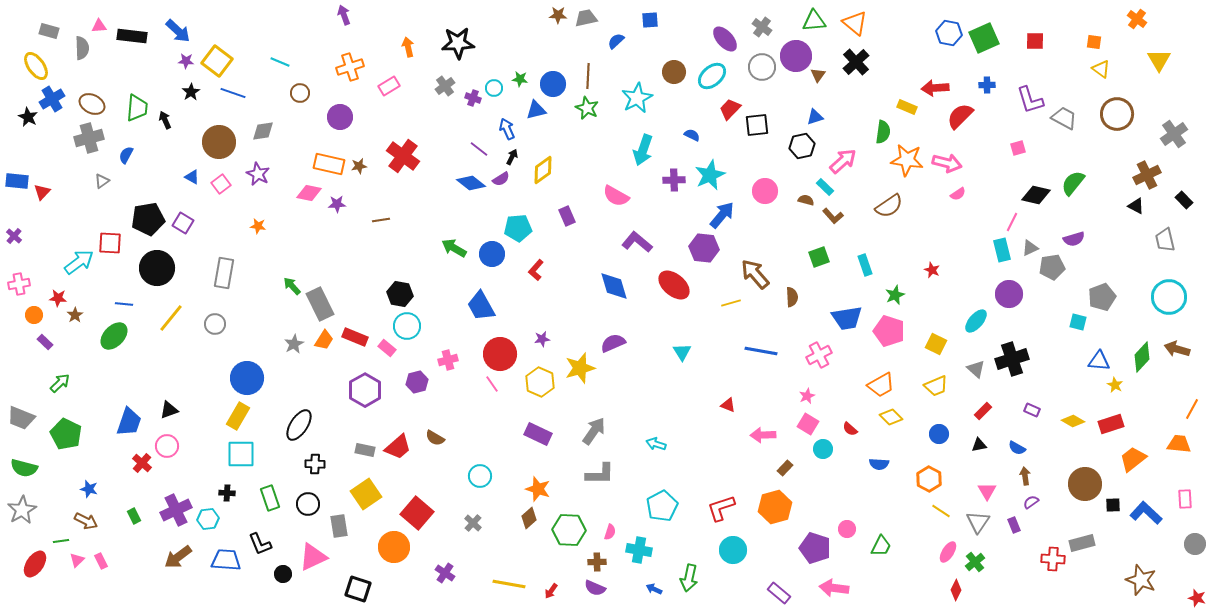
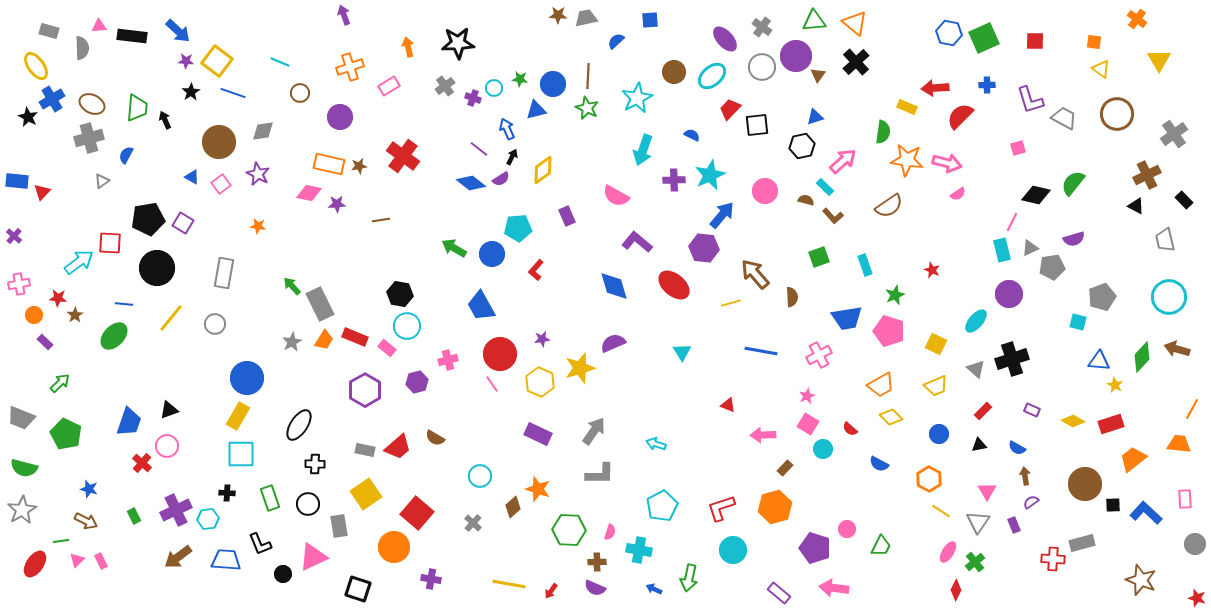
gray star at (294, 344): moved 2 px left, 2 px up
blue semicircle at (879, 464): rotated 24 degrees clockwise
brown diamond at (529, 518): moved 16 px left, 11 px up
purple cross at (445, 573): moved 14 px left, 6 px down; rotated 24 degrees counterclockwise
